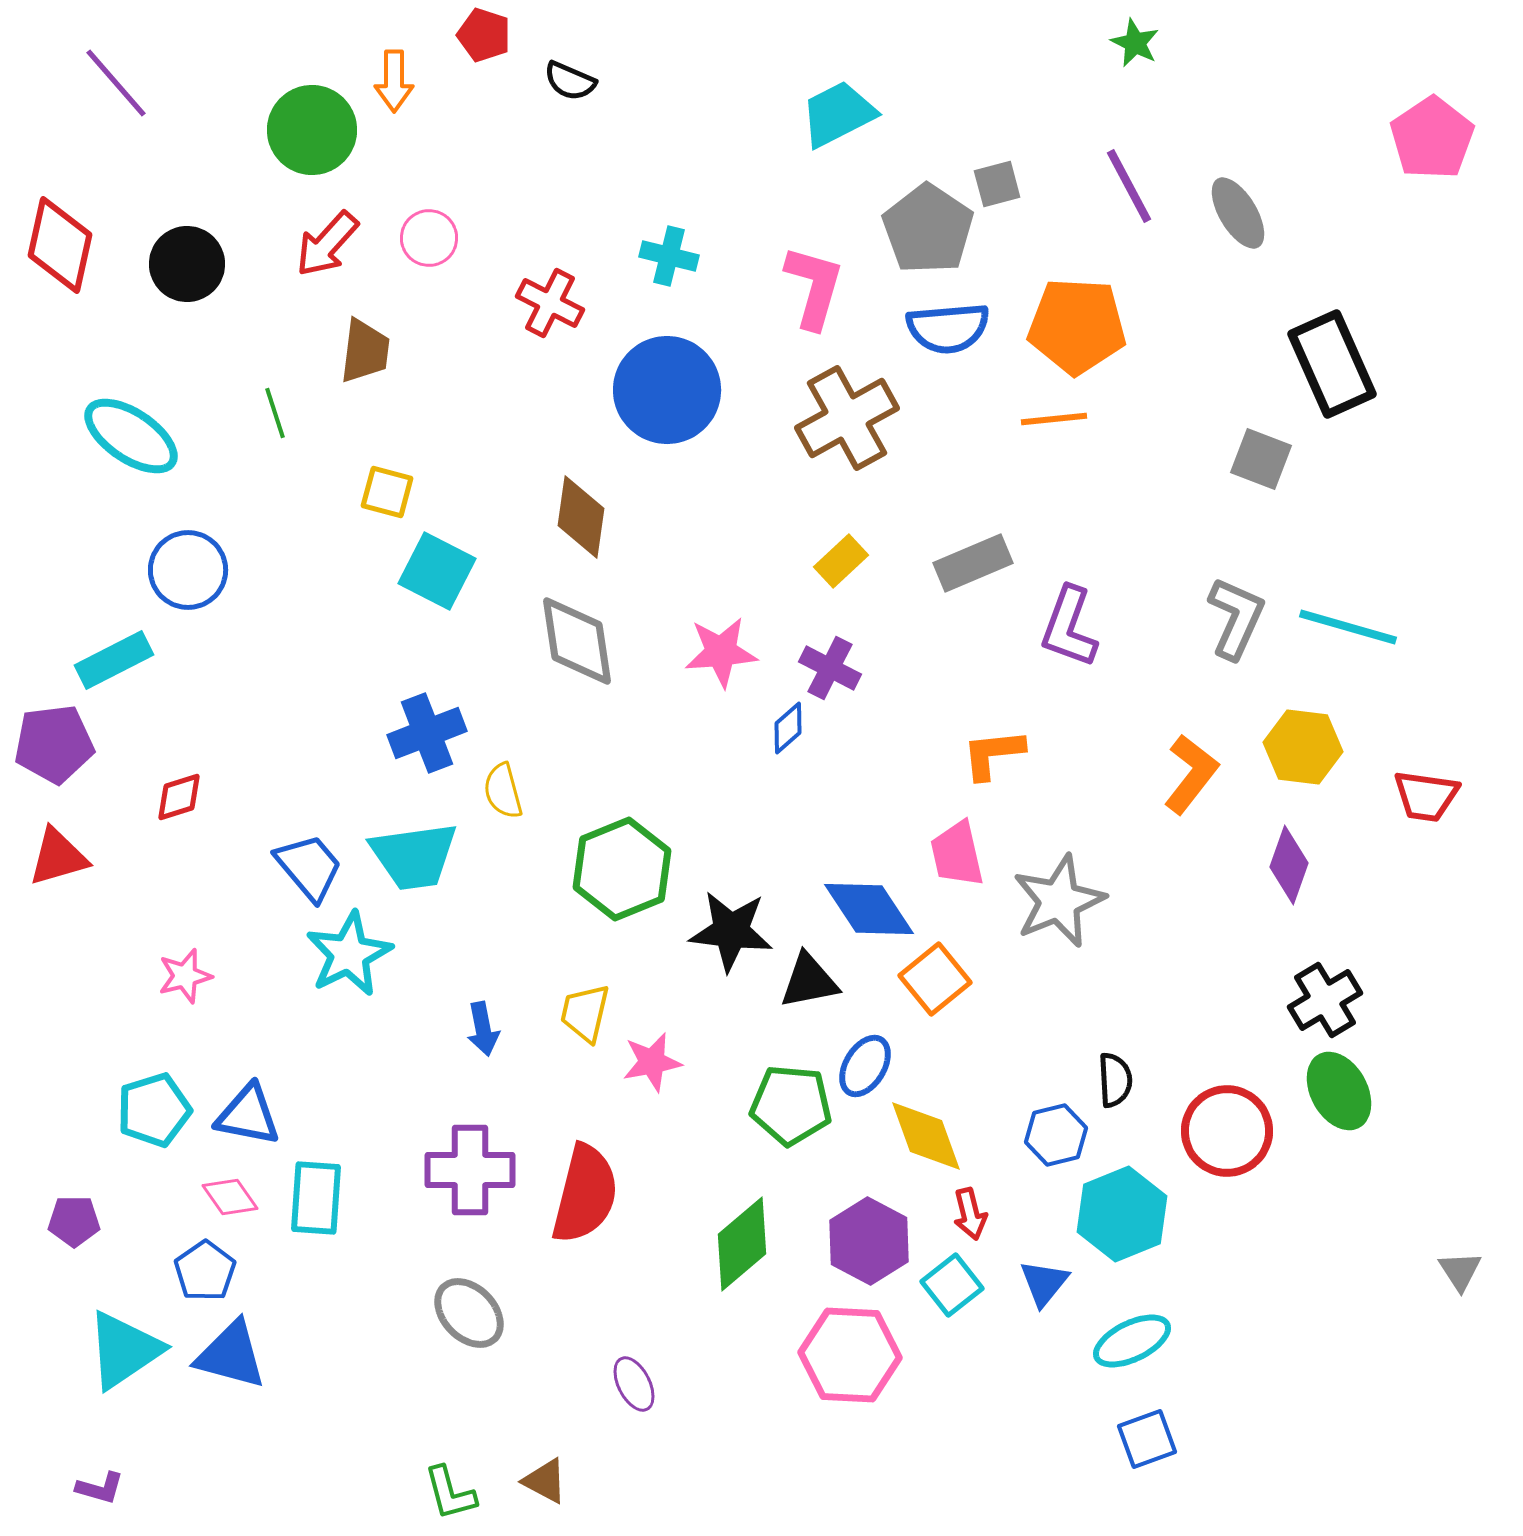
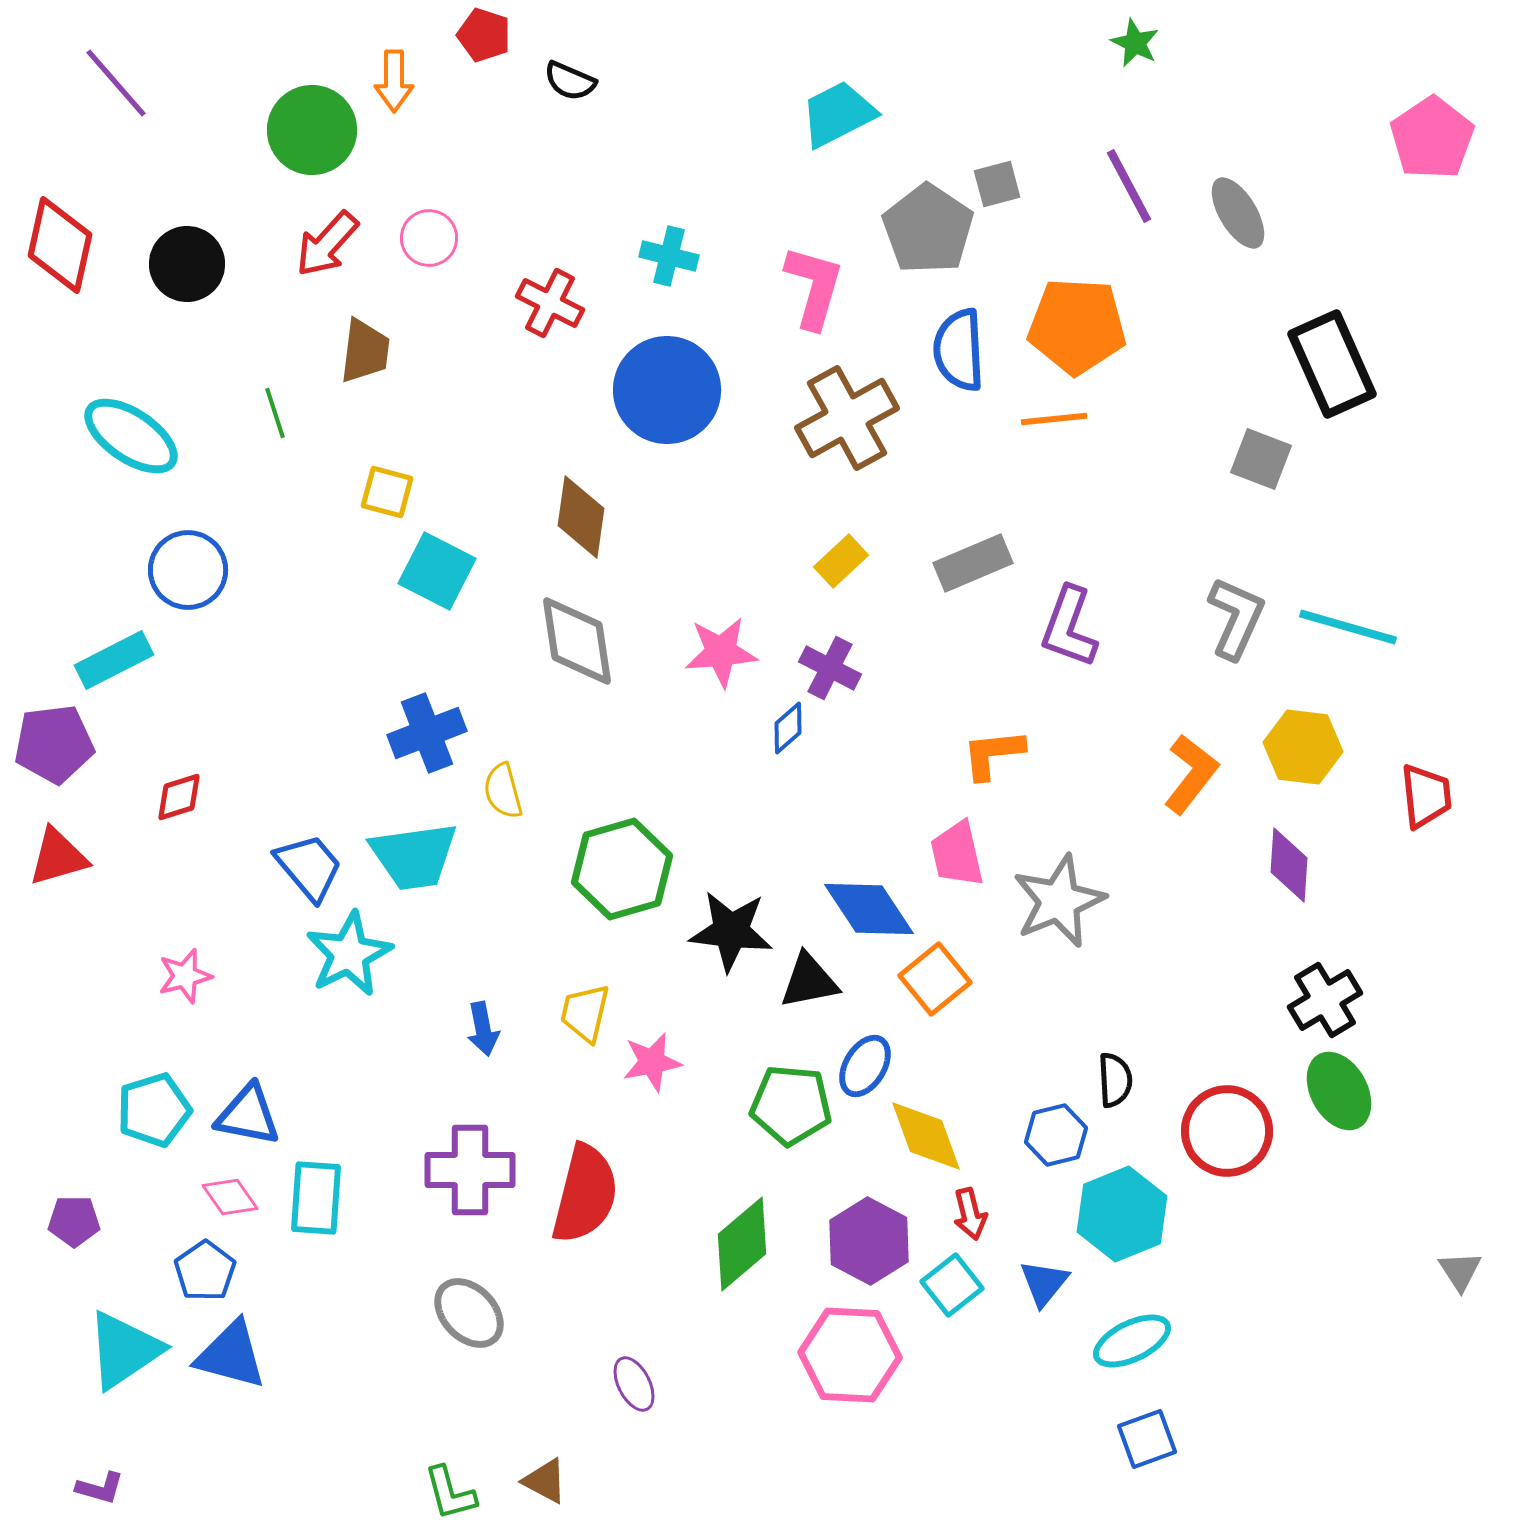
blue semicircle at (948, 328): moved 11 px right, 22 px down; rotated 92 degrees clockwise
red trapezoid at (1426, 796): rotated 104 degrees counterclockwise
purple diamond at (1289, 865): rotated 16 degrees counterclockwise
green hexagon at (622, 869): rotated 6 degrees clockwise
